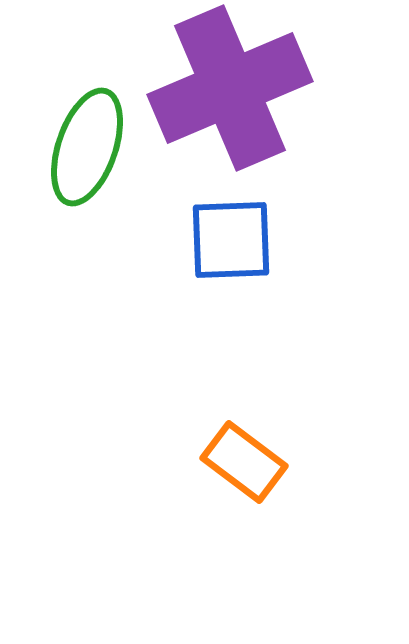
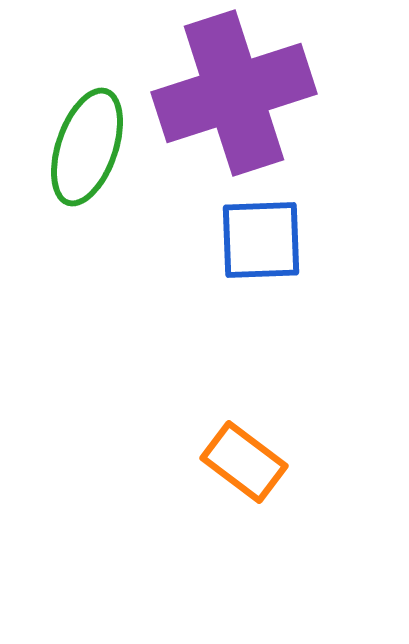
purple cross: moved 4 px right, 5 px down; rotated 5 degrees clockwise
blue square: moved 30 px right
